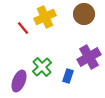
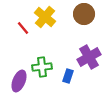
yellow cross: rotated 25 degrees counterclockwise
green cross: rotated 36 degrees clockwise
